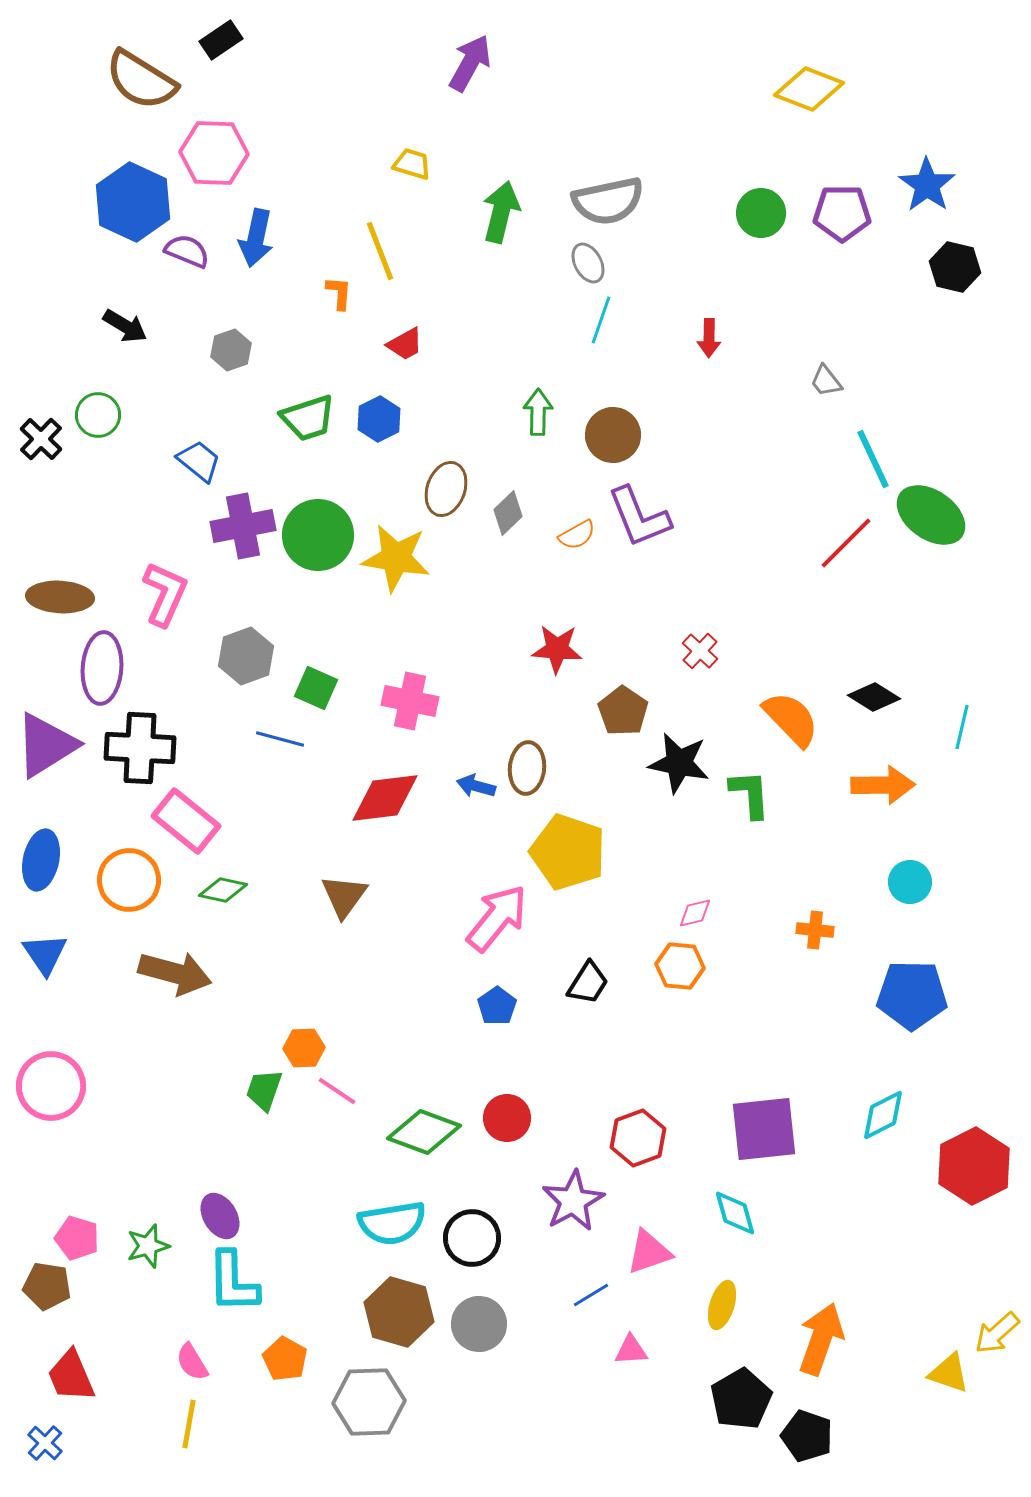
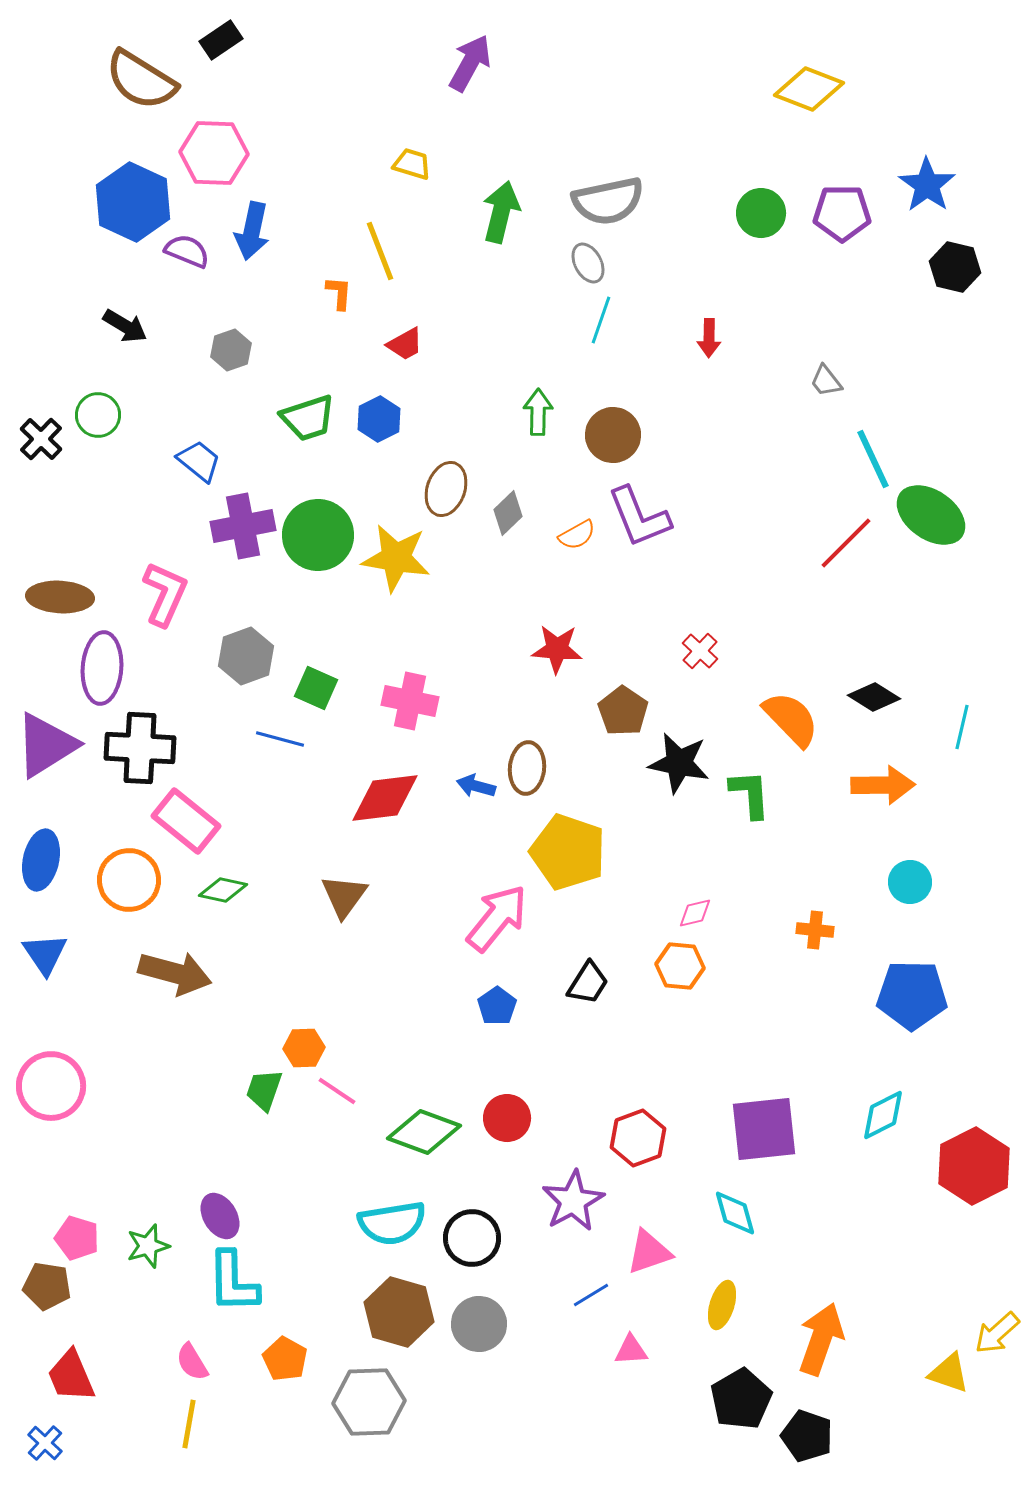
blue arrow at (256, 238): moved 4 px left, 7 px up
